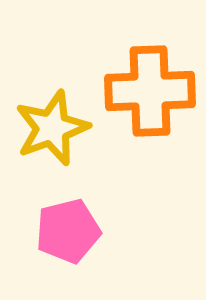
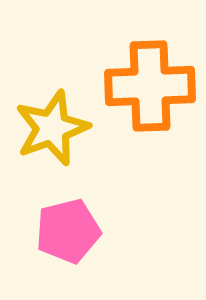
orange cross: moved 5 px up
